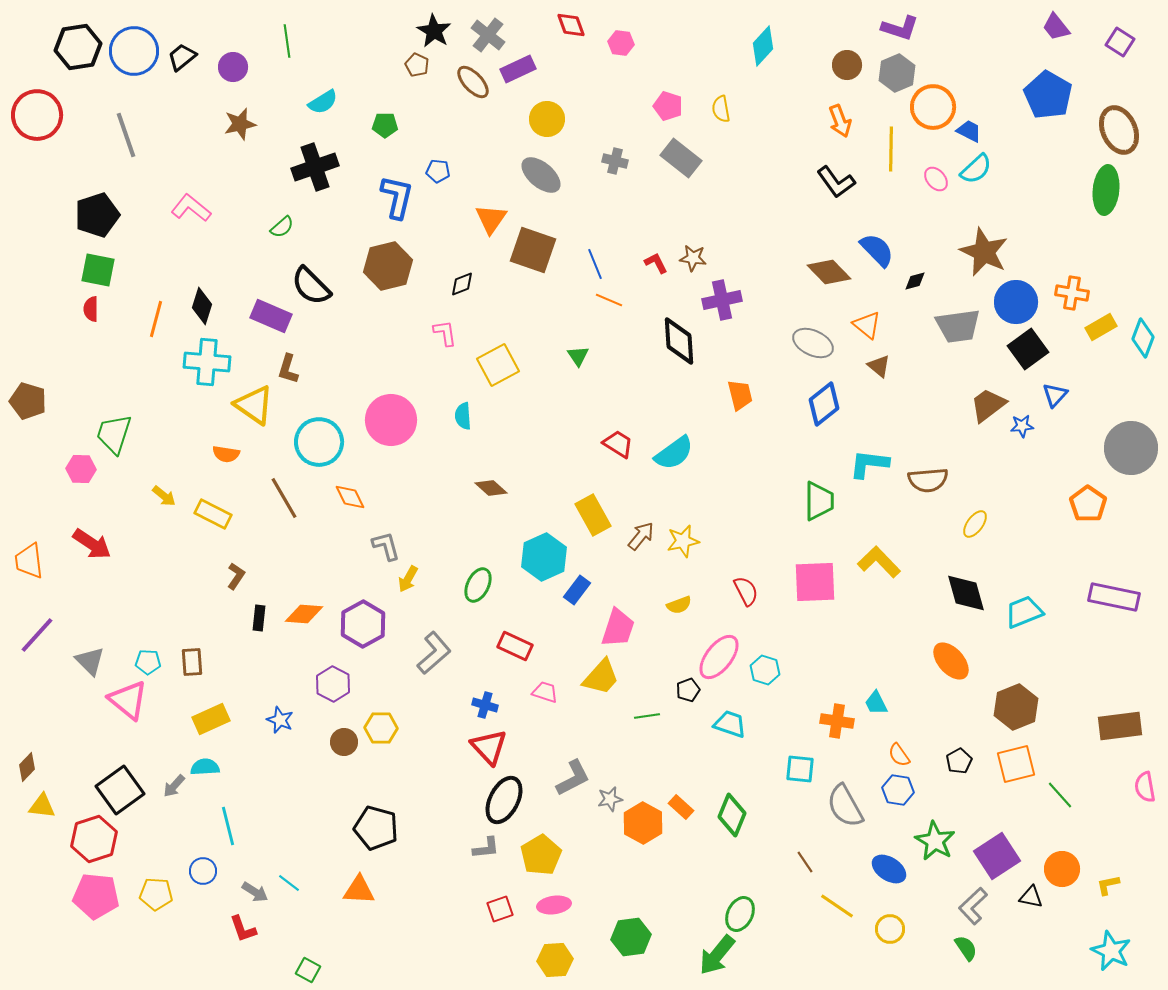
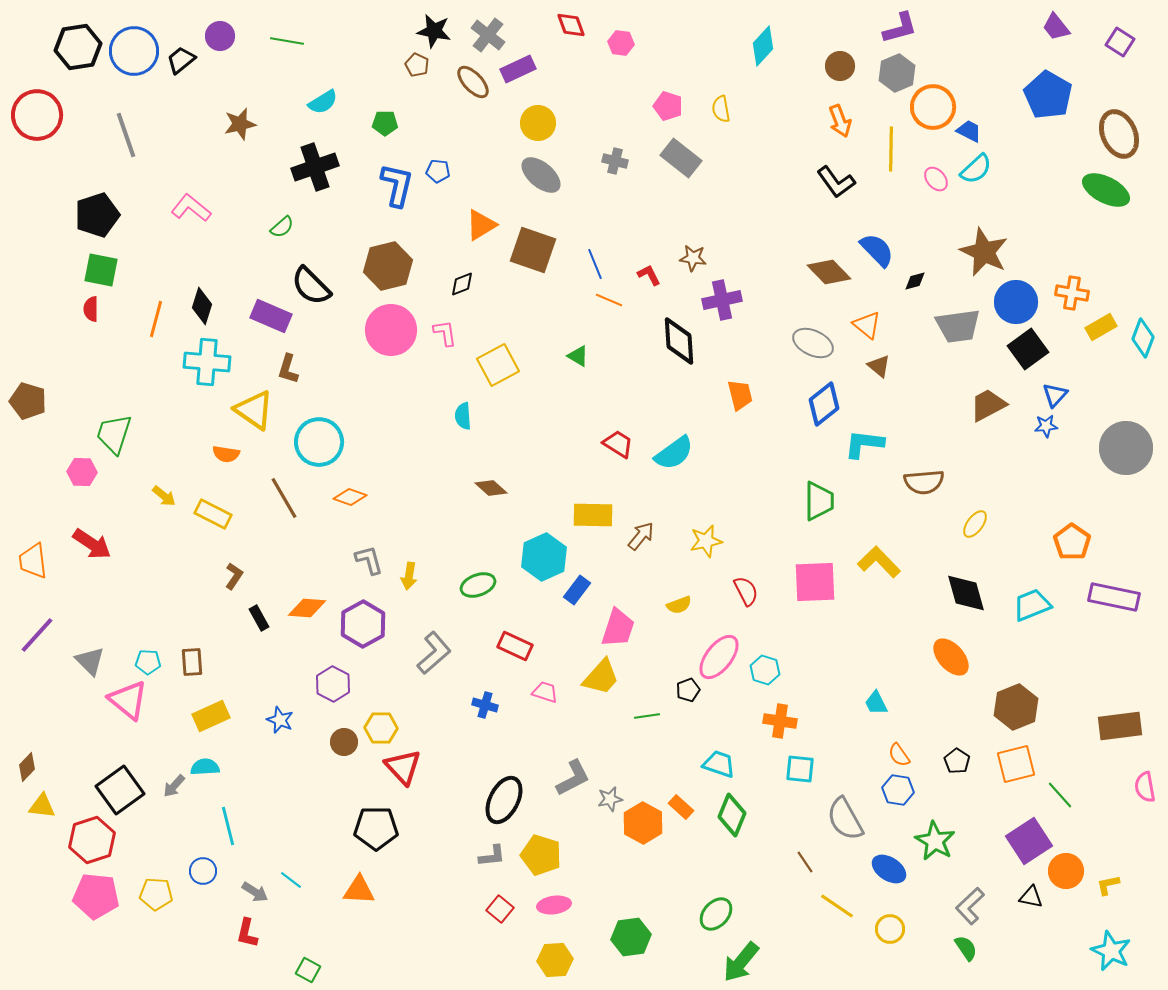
purple L-shape at (900, 28): rotated 33 degrees counterclockwise
black star at (434, 31): rotated 20 degrees counterclockwise
green line at (287, 41): rotated 72 degrees counterclockwise
black trapezoid at (182, 57): moved 1 px left, 3 px down
brown circle at (847, 65): moved 7 px left, 1 px down
purple circle at (233, 67): moved 13 px left, 31 px up
yellow circle at (547, 119): moved 9 px left, 4 px down
green pentagon at (385, 125): moved 2 px up
brown ellipse at (1119, 130): moved 4 px down
green ellipse at (1106, 190): rotated 69 degrees counterclockwise
blue L-shape at (397, 197): moved 12 px up
orange triangle at (491, 219): moved 10 px left, 6 px down; rotated 24 degrees clockwise
red L-shape at (656, 263): moved 7 px left, 12 px down
green square at (98, 270): moved 3 px right
green triangle at (578, 356): rotated 25 degrees counterclockwise
yellow triangle at (254, 405): moved 5 px down
brown trapezoid at (988, 405): rotated 9 degrees clockwise
pink circle at (391, 420): moved 90 px up
blue star at (1022, 426): moved 24 px right
gray circle at (1131, 448): moved 5 px left
cyan L-shape at (869, 464): moved 5 px left, 20 px up
pink hexagon at (81, 469): moved 1 px right, 3 px down
brown semicircle at (928, 480): moved 4 px left, 2 px down
orange diamond at (350, 497): rotated 44 degrees counterclockwise
orange pentagon at (1088, 504): moved 16 px left, 38 px down
yellow rectangle at (593, 515): rotated 60 degrees counterclockwise
yellow star at (683, 541): moved 23 px right
gray L-shape at (386, 546): moved 17 px left, 14 px down
orange trapezoid at (29, 561): moved 4 px right
brown L-shape at (236, 576): moved 2 px left
yellow arrow at (408, 579): moved 1 px right, 3 px up; rotated 20 degrees counterclockwise
green ellipse at (478, 585): rotated 44 degrees clockwise
cyan trapezoid at (1024, 612): moved 8 px right, 7 px up
orange diamond at (304, 614): moved 3 px right, 6 px up
black rectangle at (259, 618): rotated 35 degrees counterclockwise
orange ellipse at (951, 661): moved 4 px up
yellow rectangle at (211, 719): moved 3 px up
orange cross at (837, 721): moved 57 px left
cyan trapezoid at (730, 724): moved 11 px left, 40 px down
red triangle at (489, 747): moved 86 px left, 20 px down
black pentagon at (959, 761): moved 2 px left; rotated 10 degrees counterclockwise
gray semicircle at (845, 806): moved 13 px down
black pentagon at (376, 828): rotated 15 degrees counterclockwise
red hexagon at (94, 839): moved 2 px left, 1 px down
gray L-shape at (486, 848): moved 6 px right, 8 px down
yellow pentagon at (541, 855): rotated 24 degrees counterclockwise
purple square at (997, 856): moved 32 px right, 15 px up
orange circle at (1062, 869): moved 4 px right, 2 px down
cyan line at (289, 883): moved 2 px right, 3 px up
gray L-shape at (973, 906): moved 3 px left
red square at (500, 909): rotated 32 degrees counterclockwise
green ellipse at (740, 914): moved 24 px left; rotated 16 degrees clockwise
red L-shape at (243, 929): moved 4 px right, 4 px down; rotated 32 degrees clockwise
green arrow at (717, 955): moved 24 px right, 7 px down
